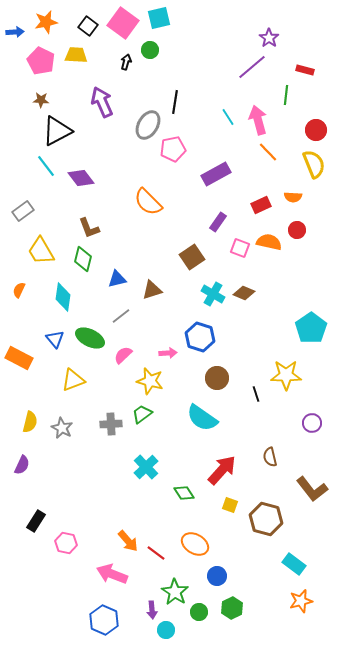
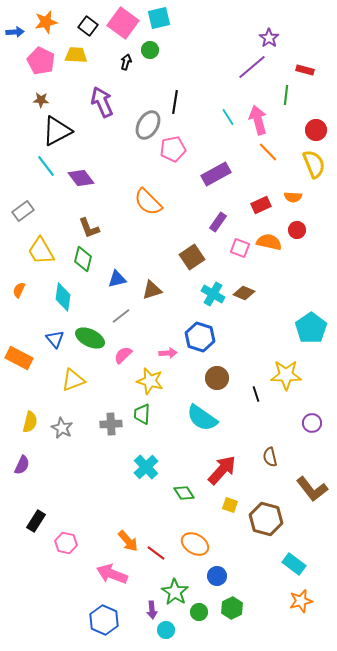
green trapezoid at (142, 414): rotated 50 degrees counterclockwise
